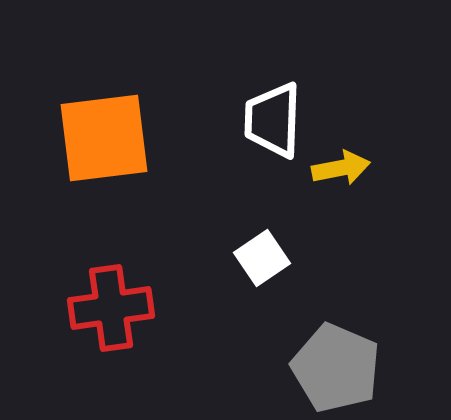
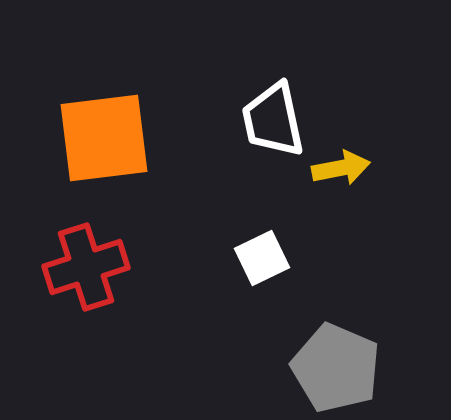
white trapezoid: rotated 14 degrees counterclockwise
white square: rotated 8 degrees clockwise
red cross: moved 25 px left, 41 px up; rotated 10 degrees counterclockwise
